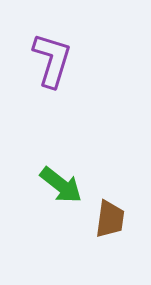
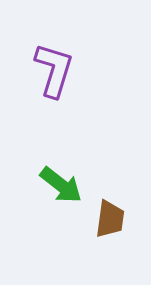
purple L-shape: moved 2 px right, 10 px down
